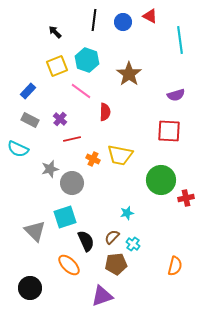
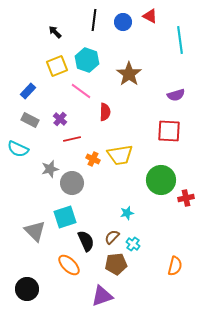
yellow trapezoid: rotated 20 degrees counterclockwise
black circle: moved 3 px left, 1 px down
